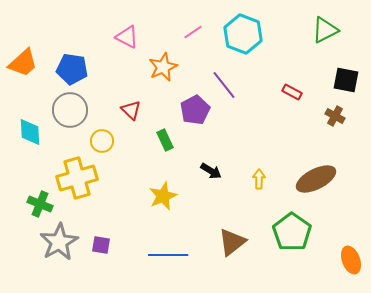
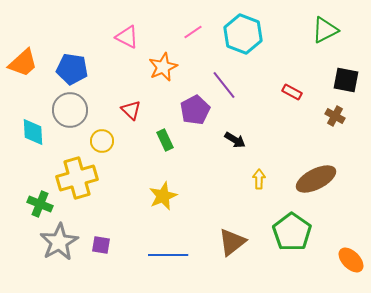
cyan diamond: moved 3 px right
black arrow: moved 24 px right, 31 px up
orange ellipse: rotated 24 degrees counterclockwise
